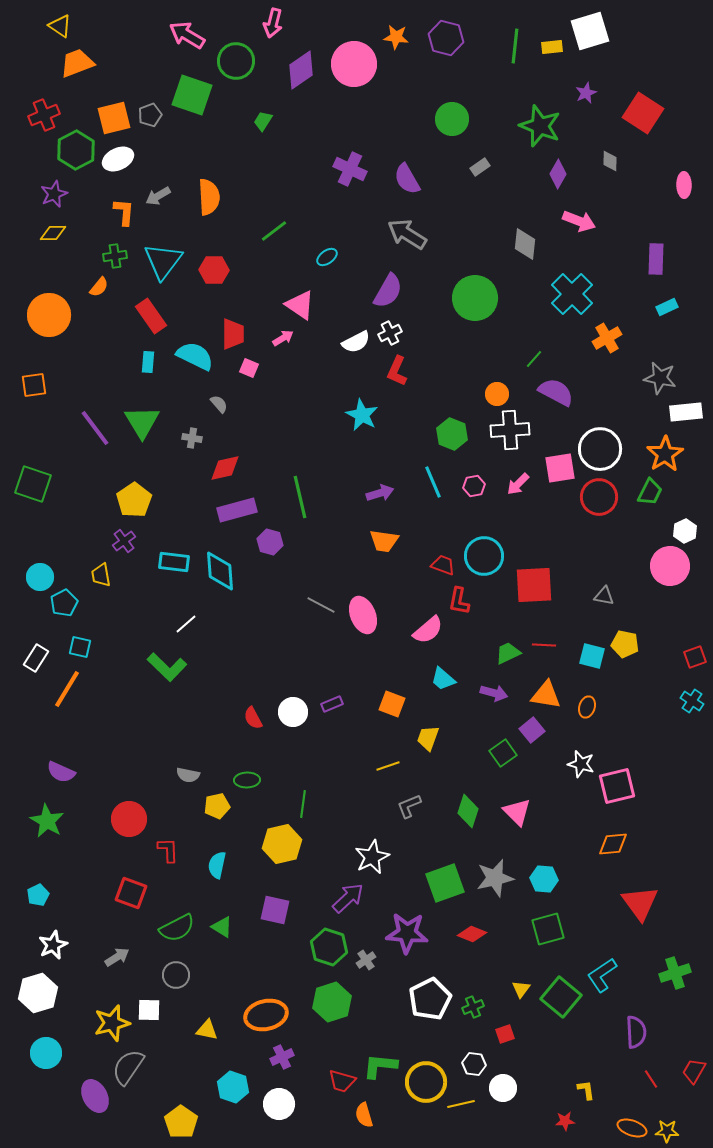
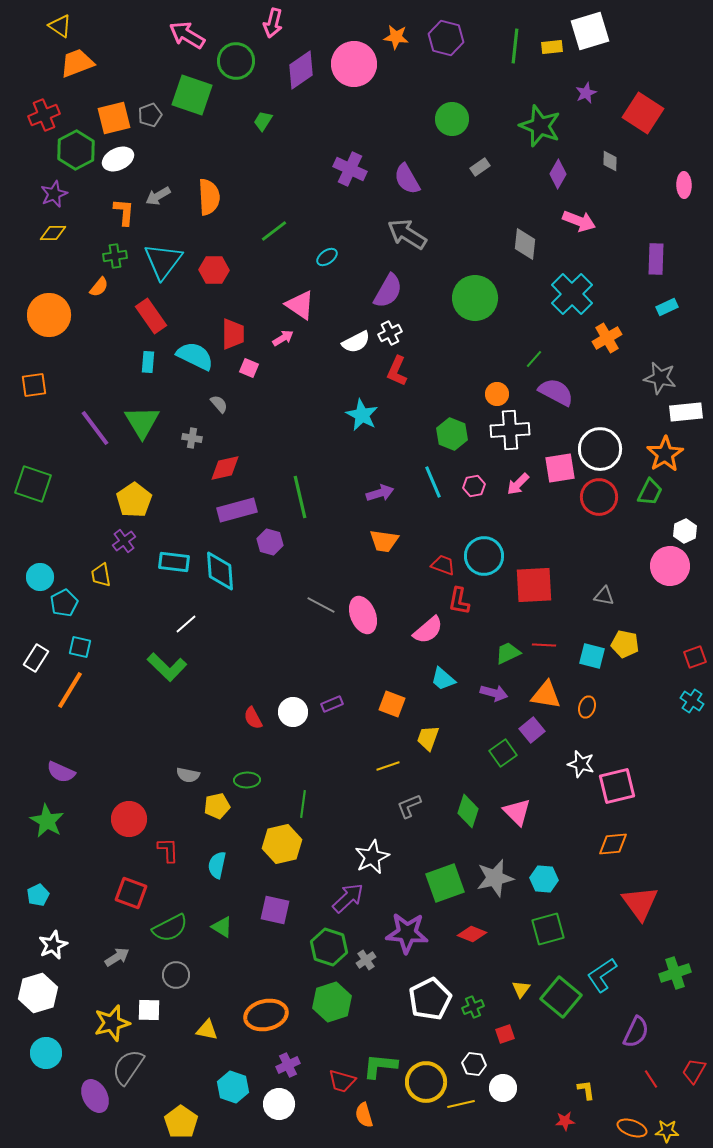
orange line at (67, 689): moved 3 px right, 1 px down
green semicircle at (177, 928): moved 7 px left
purple semicircle at (636, 1032): rotated 28 degrees clockwise
purple cross at (282, 1057): moved 6 px right, 8 px down
